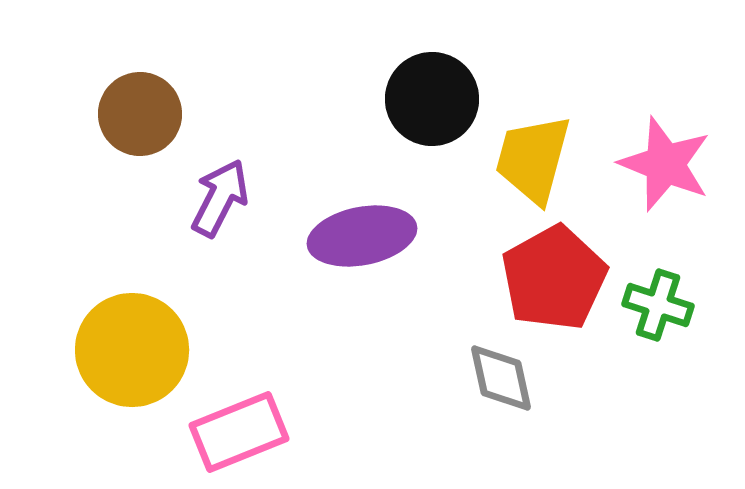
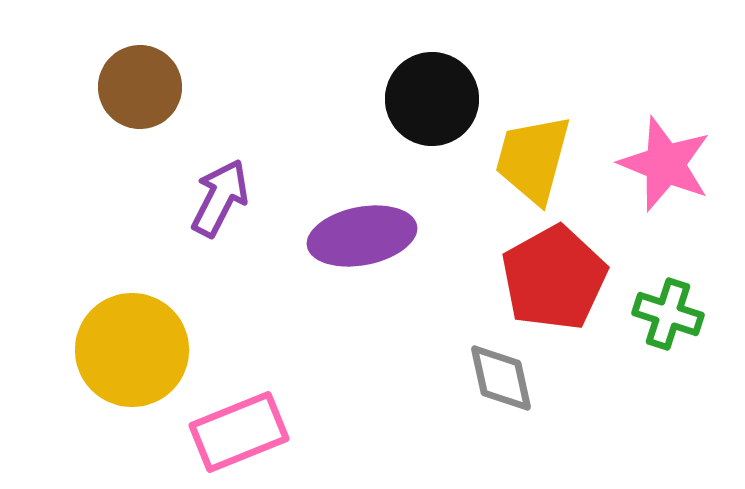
brown circle: moved 27 px up
green cross: moved 10 px right, 9 px down
